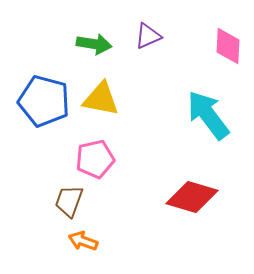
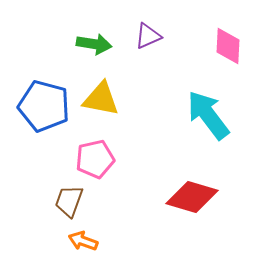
blue pentagon: moved 5 px down
